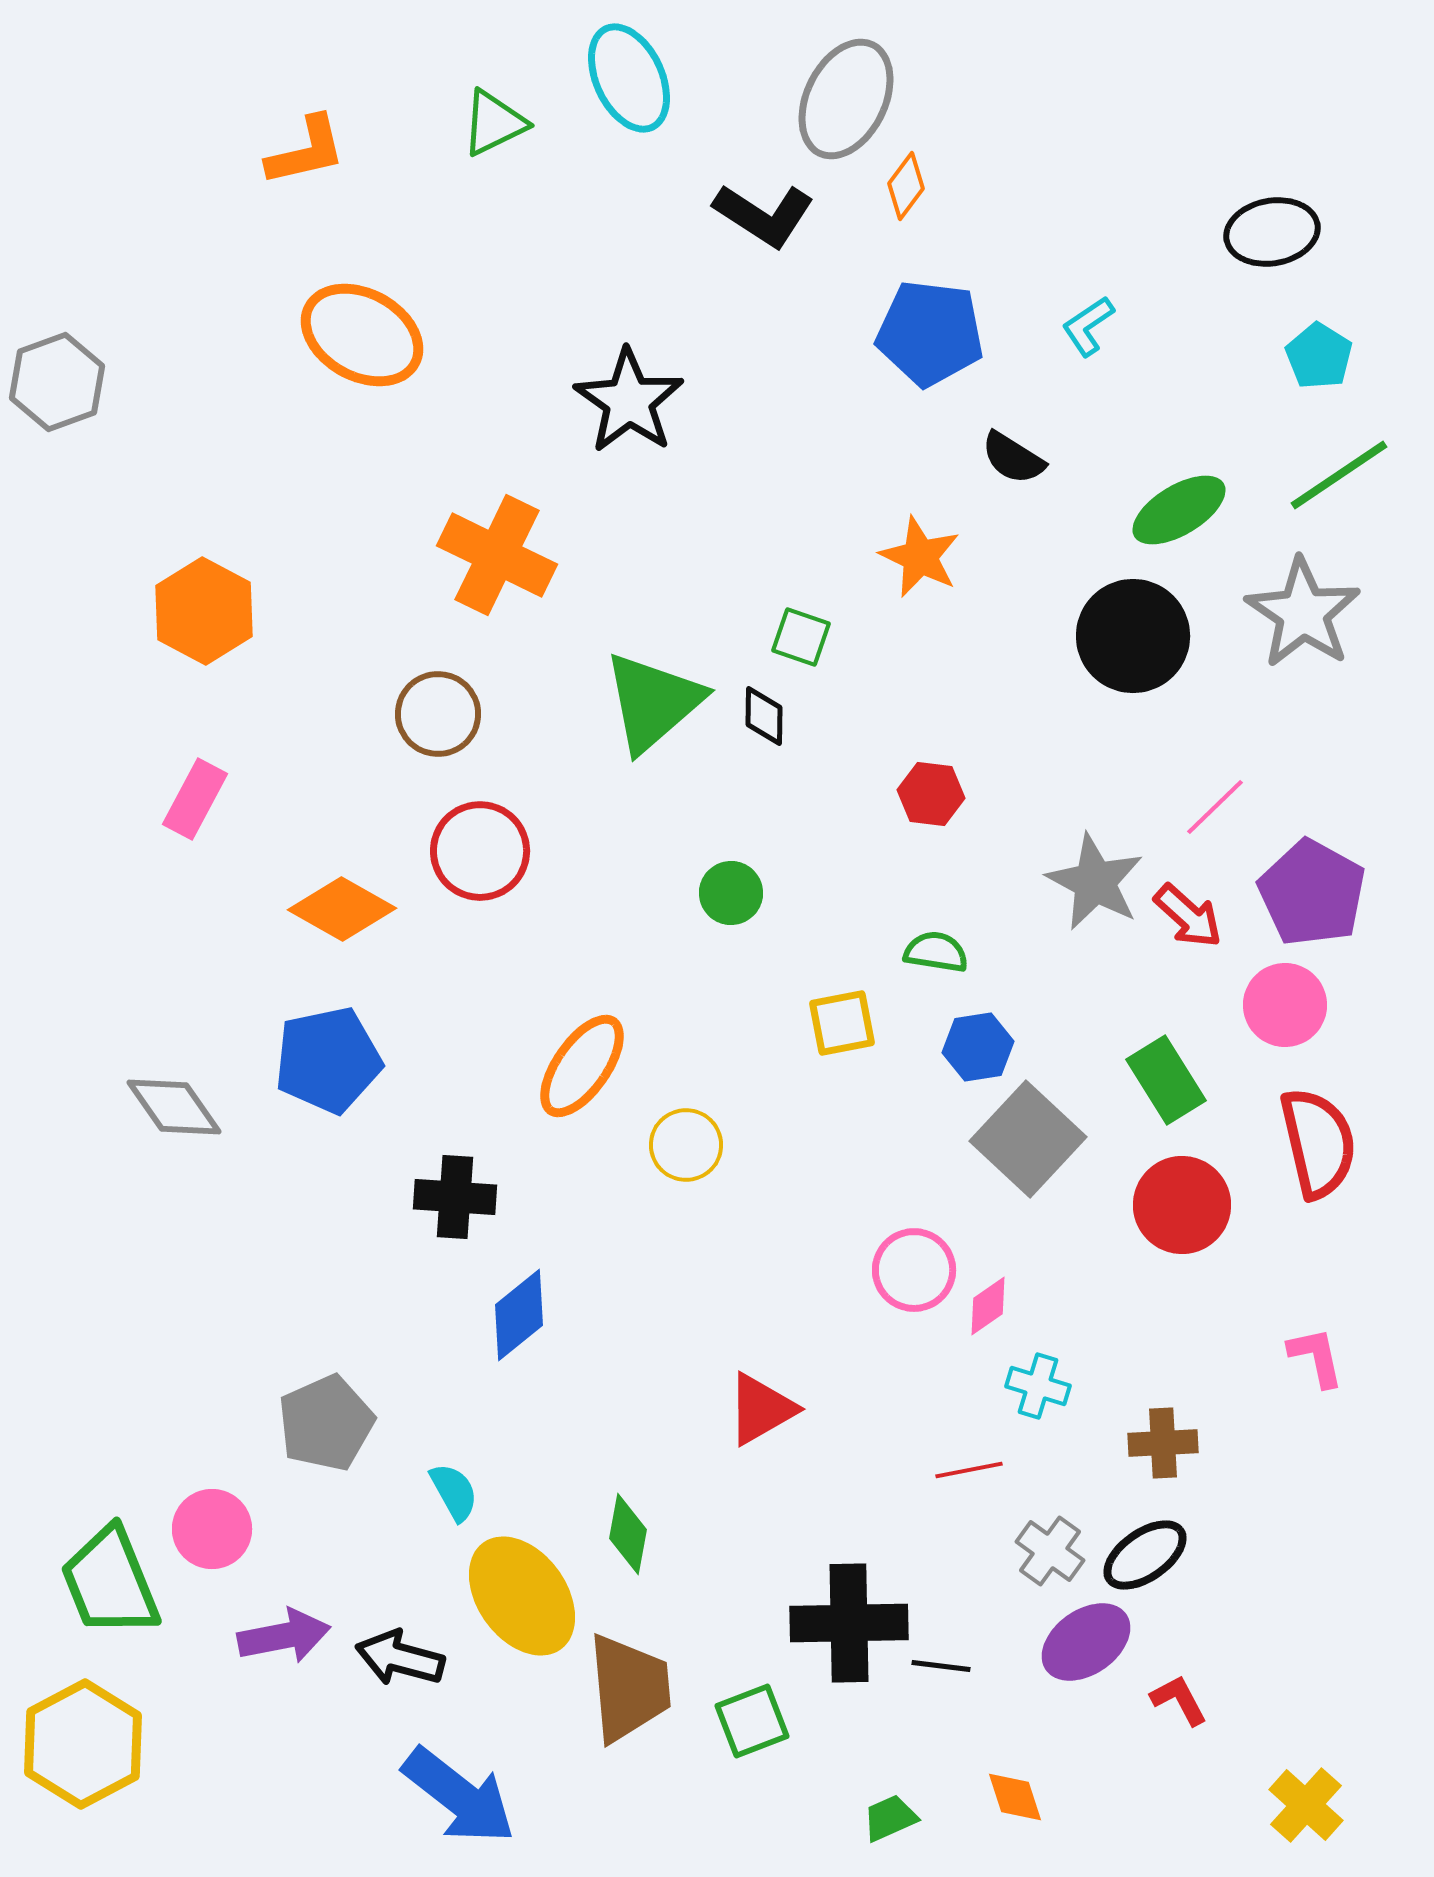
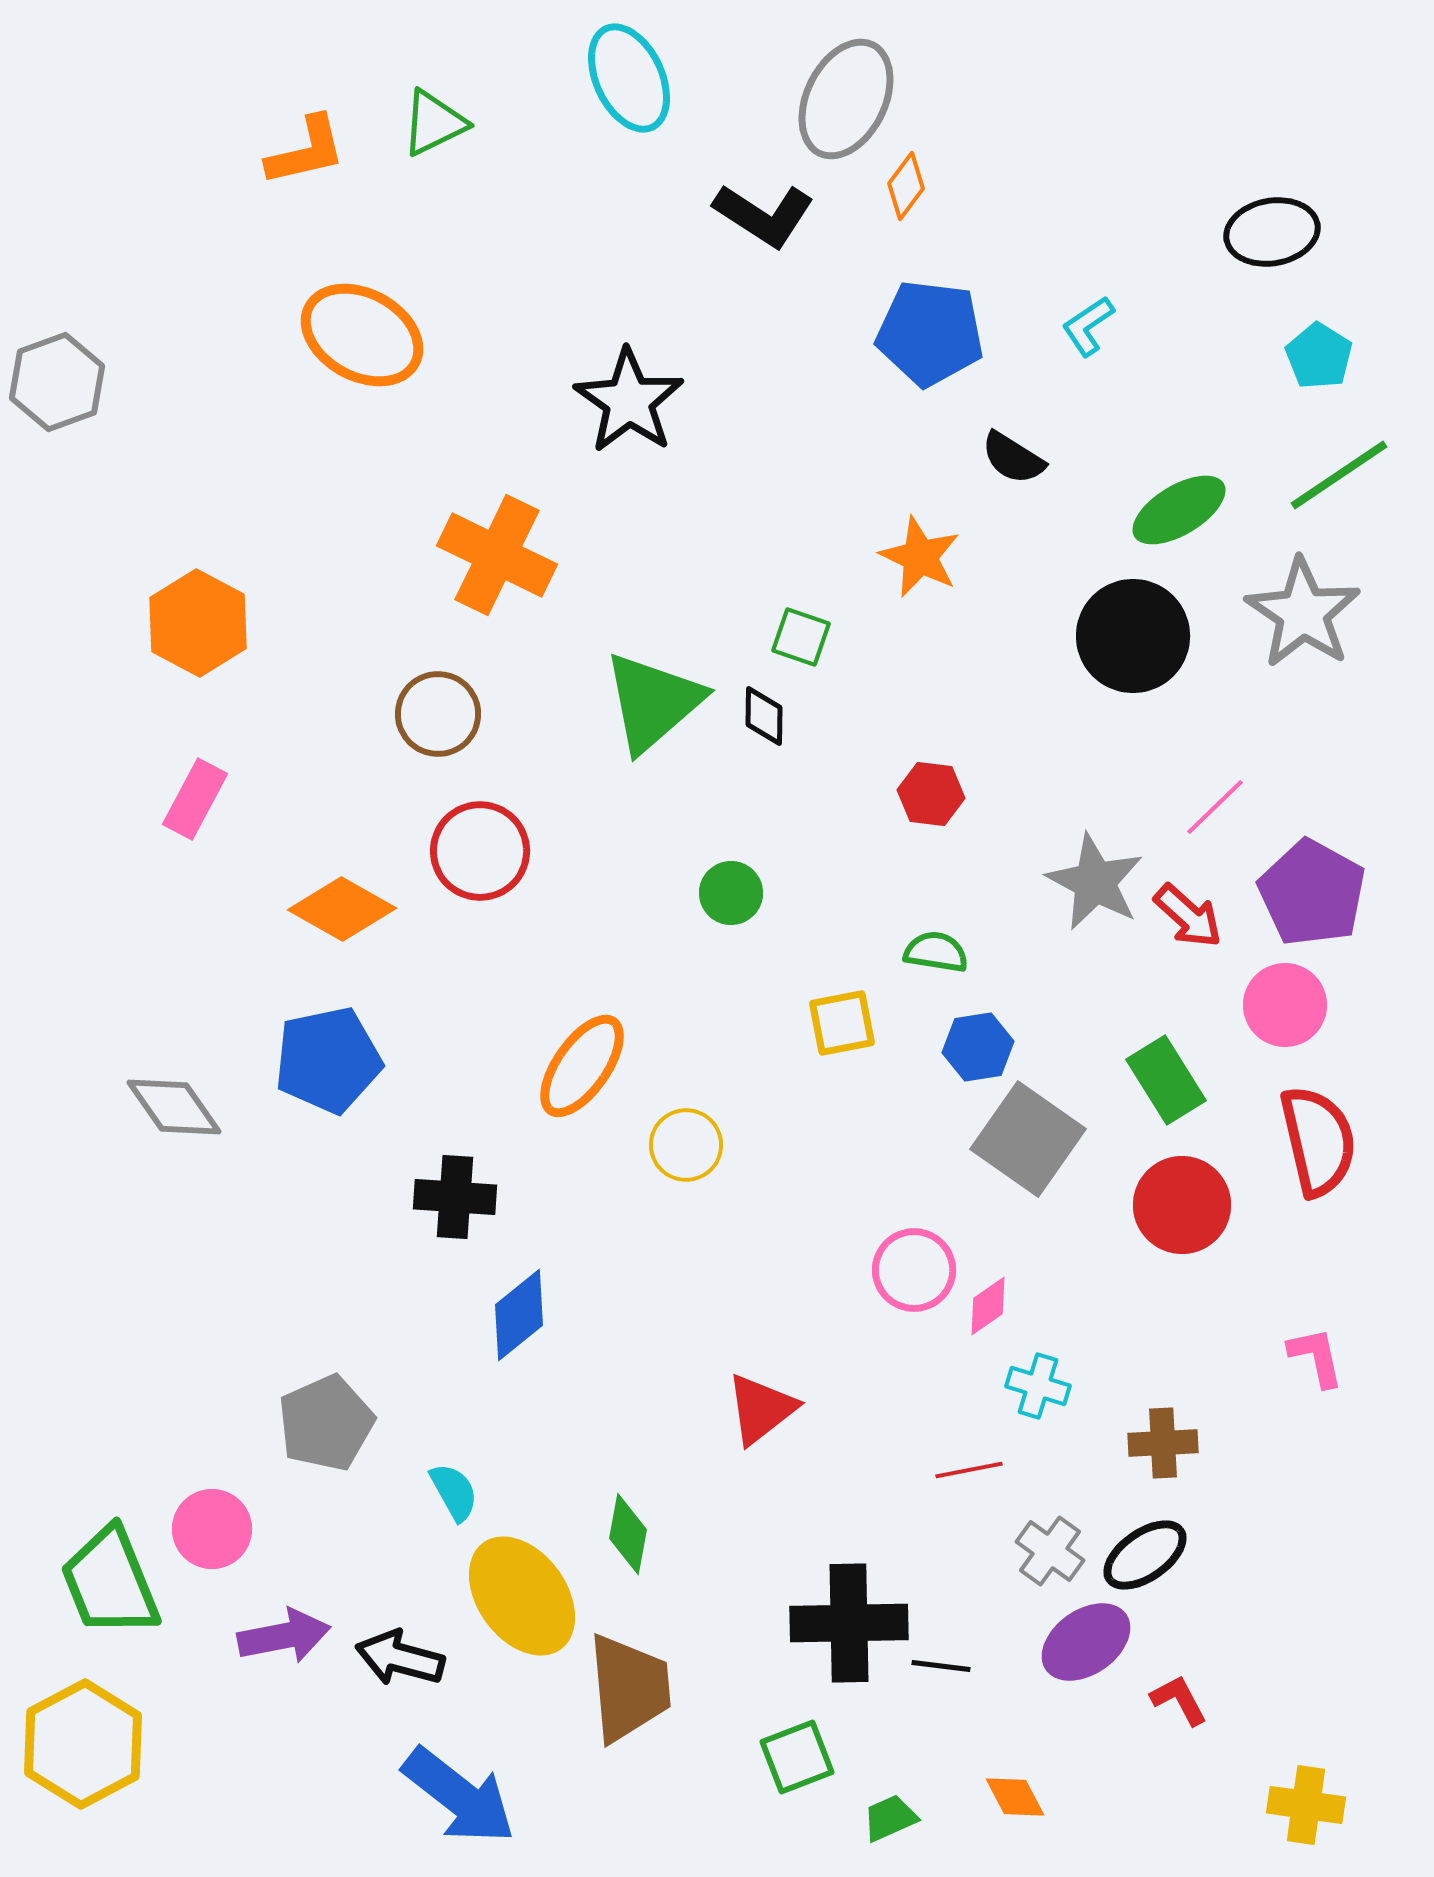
green triangle at (494, 123): moved 60 px left
orange hexagon at (204, 611): moved 6 px left, 12 px down
gray square at (1028, 1139): rotated 8 degrees counterclockwise
red semicircle at (1318, 1143): moved 2 px up
red triangle at (761, 1409): rotated 8 degrees counterclockwise
green square at (752, 1721): moved 45 px right, 36 px down
orange diamond at (1015, 1797): rotated 10 degrees counterclockwise
yellow cross at (1306, 1805): rotated 34 degrees counterclockwise
